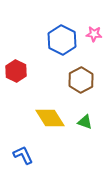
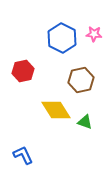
blue hexagon: moved 2 px up
red hexagon: moved 7 px right; rotated 20 degrees clockwise
brown hexagon: rotated 15 degrees clockwise
yellow diamond: moved 6 px right, 8 px up
